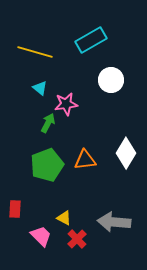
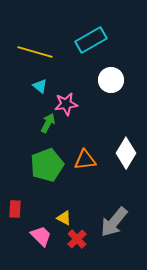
cyan triangle: moved 2 px up
gray arrow: rotated 56 degrees counterclockwise
